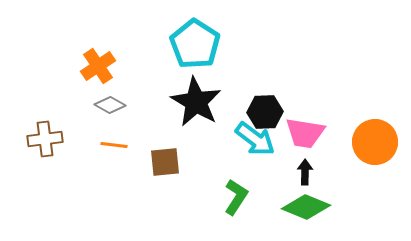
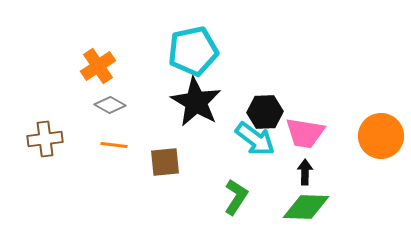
cyan pentagon: moved 2 px left, 7 px down; rotated 27 degrees clockwise
orange circle: moved 6 px right, 6 px up
green diamond: rotated 21 degrees counterclockwise
